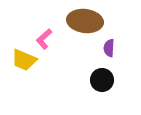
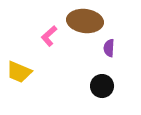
pink L-shape: moved 5 px right, 3 px up
yellow trapezoid: moved 5 px left, 12 px down
black circle: moved 6 px down
